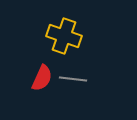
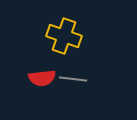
red semicircle: rotated 60 degrees clockwise
